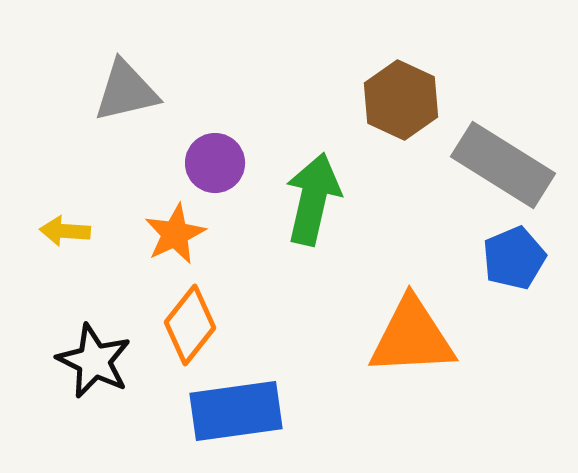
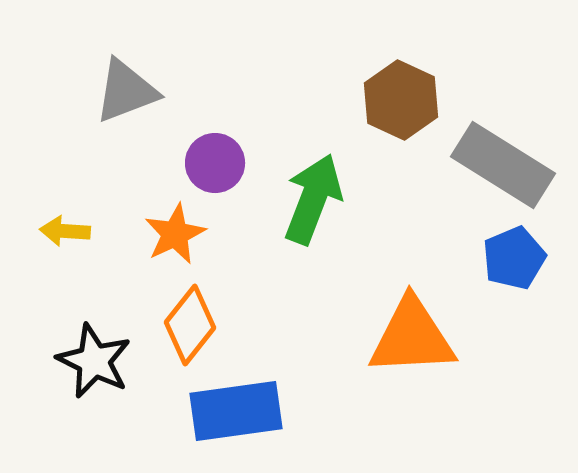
gray triangle: rotated 8 degrees counterclockwise
green arrow: rotated 8 degrees clockwise
